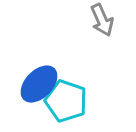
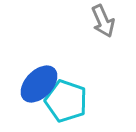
gray arrow: moved 1 px right, 1 px down
